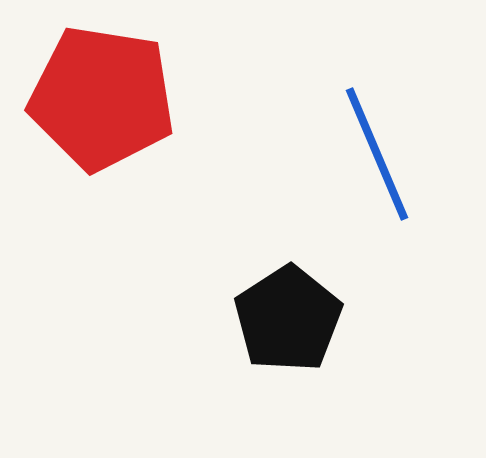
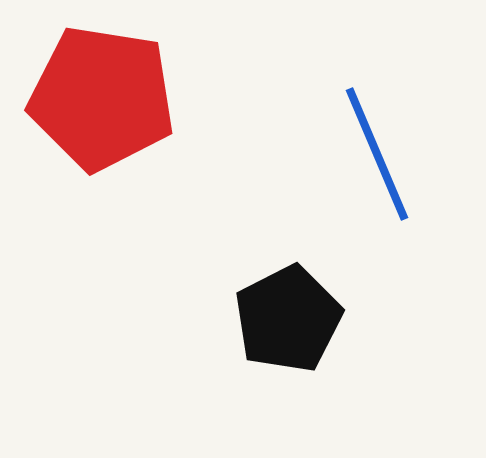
black pentagon: rotated 6 degrees clockwise
